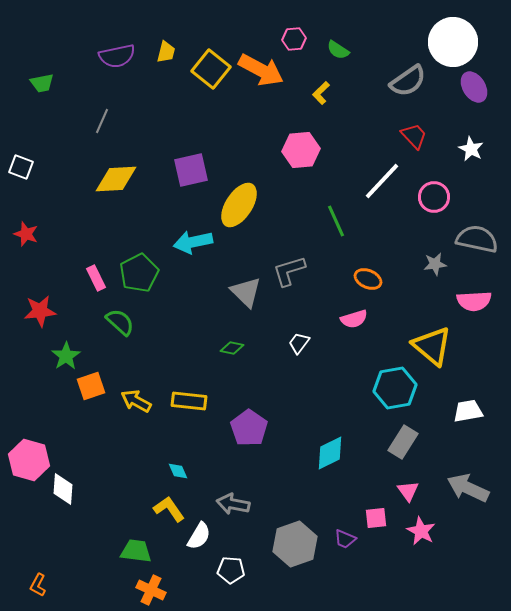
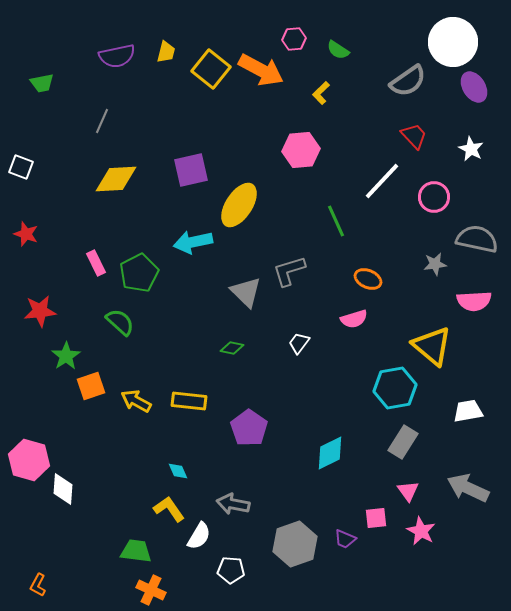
pink rectangle at (96, 278): moved 15 px up
